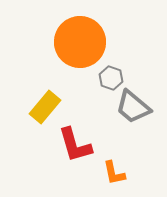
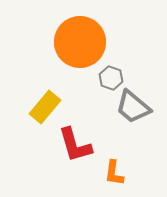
orange L-shape: rotated 20 degrees clockwise
